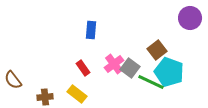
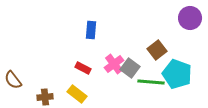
red rectangle: rotated 28 degrees counterclockwise
cyan pentagon: moved 8 px right, 2 px down
green line: rotated 20 degrees counterclockwise
